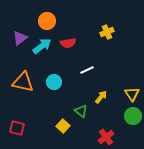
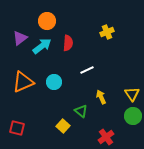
red semicircle: rotated 77 degrees counterclockwise
orange triangle: rotated 35 degrees counterclockwise
yellow arrow: rotated 64 degrees counterclockwise
